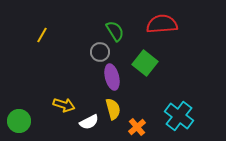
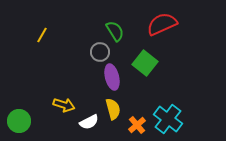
red semicircle: rotated 20 degrees counterclockwise
cyan cross: moved 11 px left, 3 px down
orange cross: moved 2 px up
